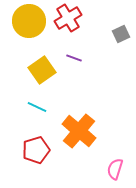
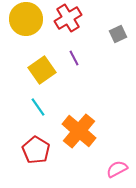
yellow circle: moved 3 px left, 2 px up
gray square: moved 3 px left
purple line: rotated 42 degrees clockwise
cyan line: moved 1 px right; rotated 30 degrees clockwise
red pentagon: rotated 24 degrees counterclockwise
pink semicircle: moved 2 px right; rotated 45 degrees clockwise
